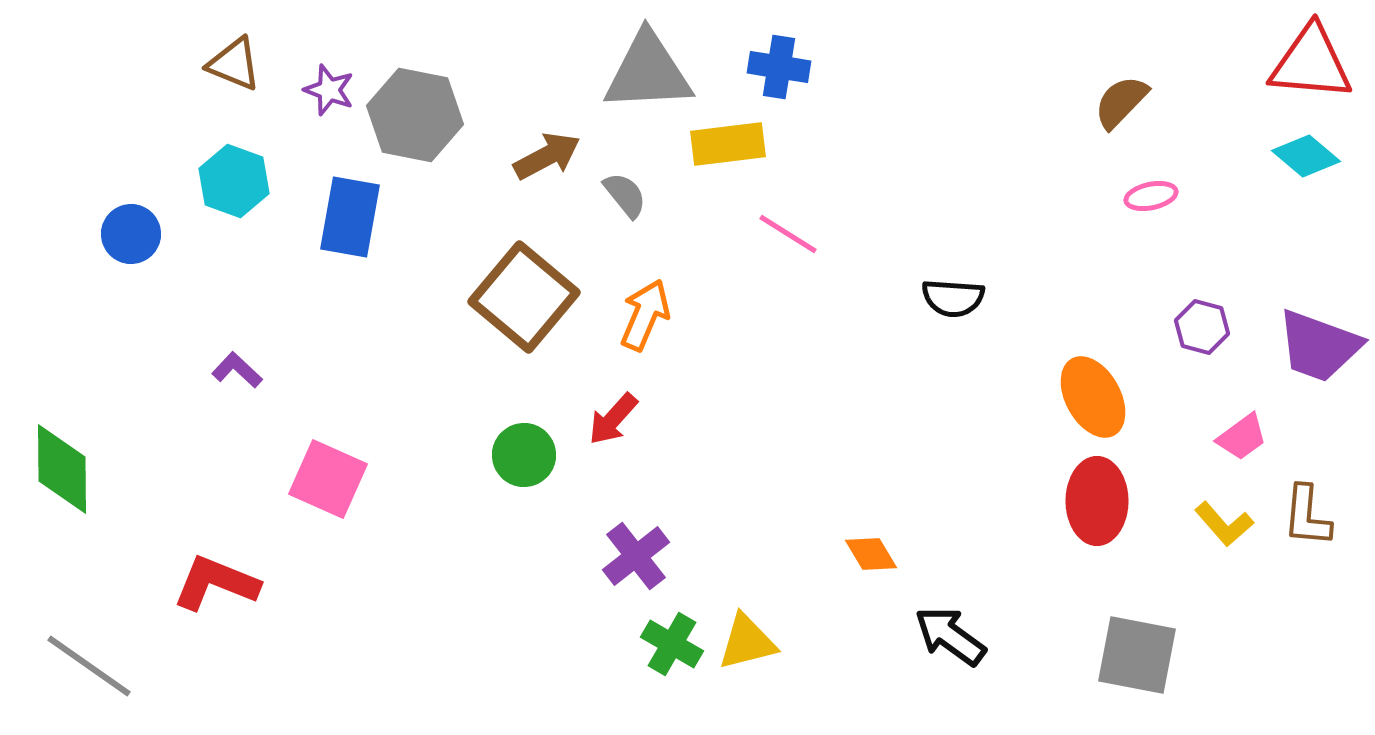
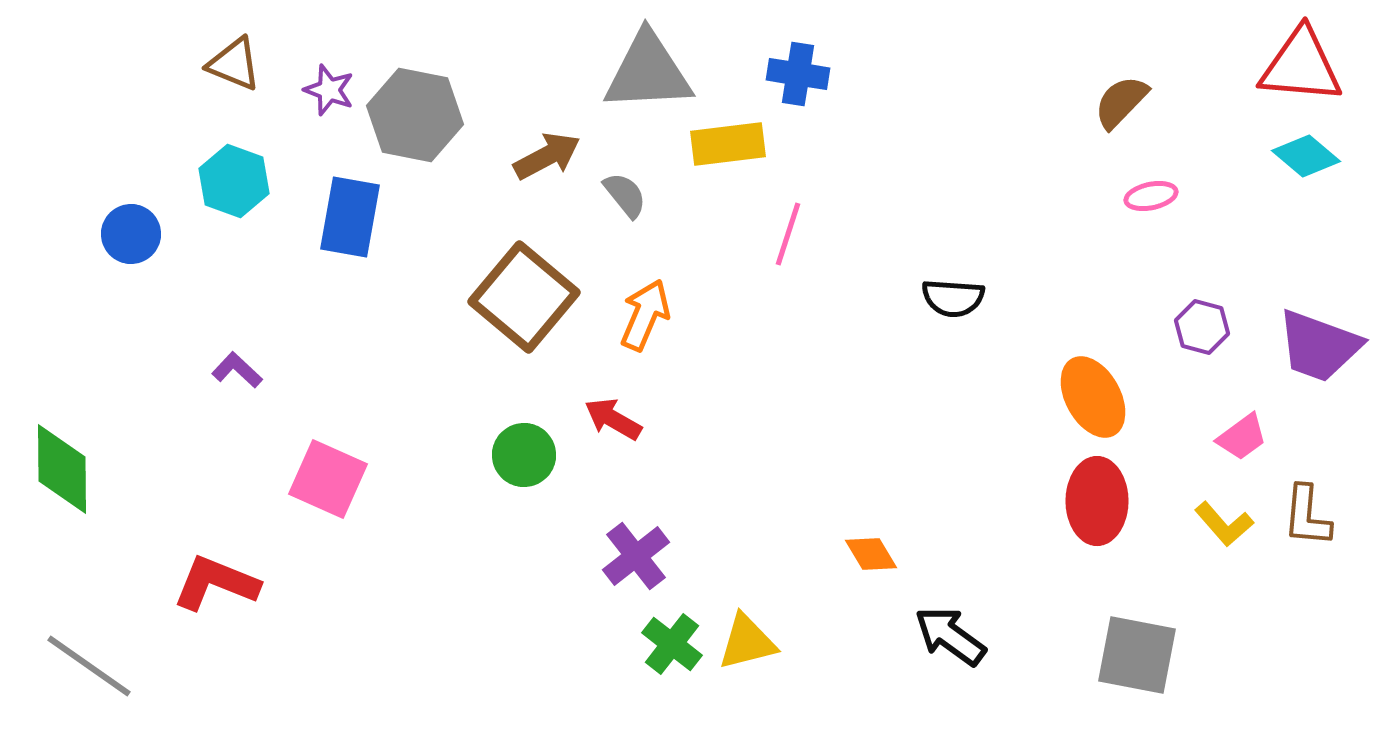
red triangle: moved 10 px left, 3 px down
blue cross: moved 19 px right, 7 px down
pink line: rotated 76 degrees clockwise
red arrow: rotated 78 degrees clockwise
green cross: rotated 8 degrees clockwise
